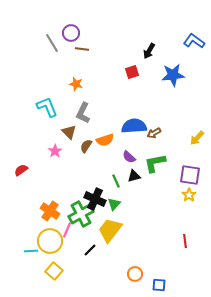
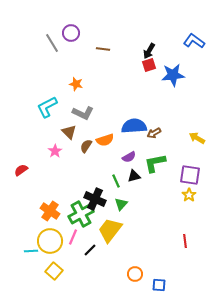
brown line: moved 21 px right
red square: moved 17 px right, 7 px up
cyan L-shape: rotated 95 degrees counterclockwise
gray L-shape: rotated 90 degrees counterclockwise
yellow arrow: rotated 77 degrees clockwise
purple semicircle: rotated 72 degrees counterclockwise
green triangle: moved 7 px right
pink line: moved 6 px right, 7 px down
